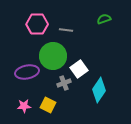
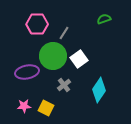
gray line: moved 2 px left, 3 px down; rotated 64 degrees counterclockwise
white square: moved 10 px up
gray cross: moved 2 px down; rotated 16 degrees counterclockwise
yellow square: moved 2 px left, 3 px down
